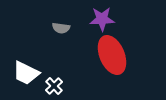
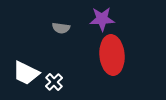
red ellipse: rotated 18 degrees clockwise
white cross: moved 4 px up
